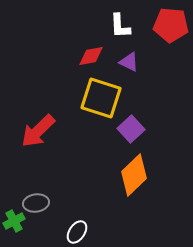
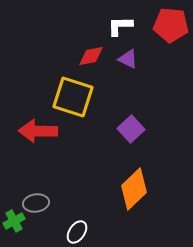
white L-shape: rotated 92 degrees clockwise
purple triangle: moved 1 px left, 3 px up
yellow square: moved 28 px left, 1 px up
red arrow: rotated 45 degrees clockwise
orange diamond: moved 14 px down
